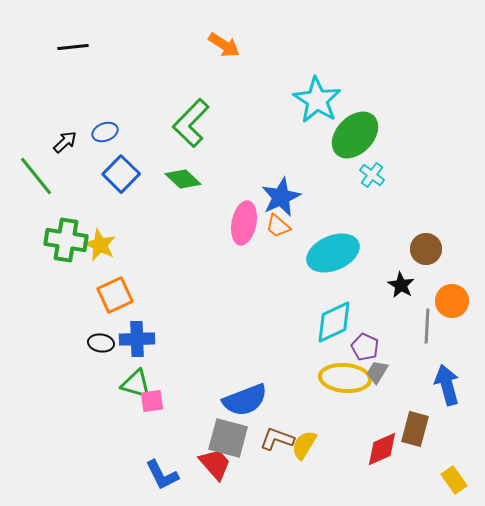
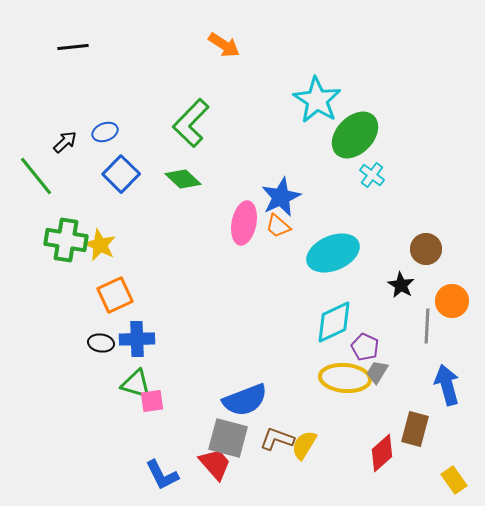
red diamond: moved 4 px down; rotated 18 degrees counterclockwise
